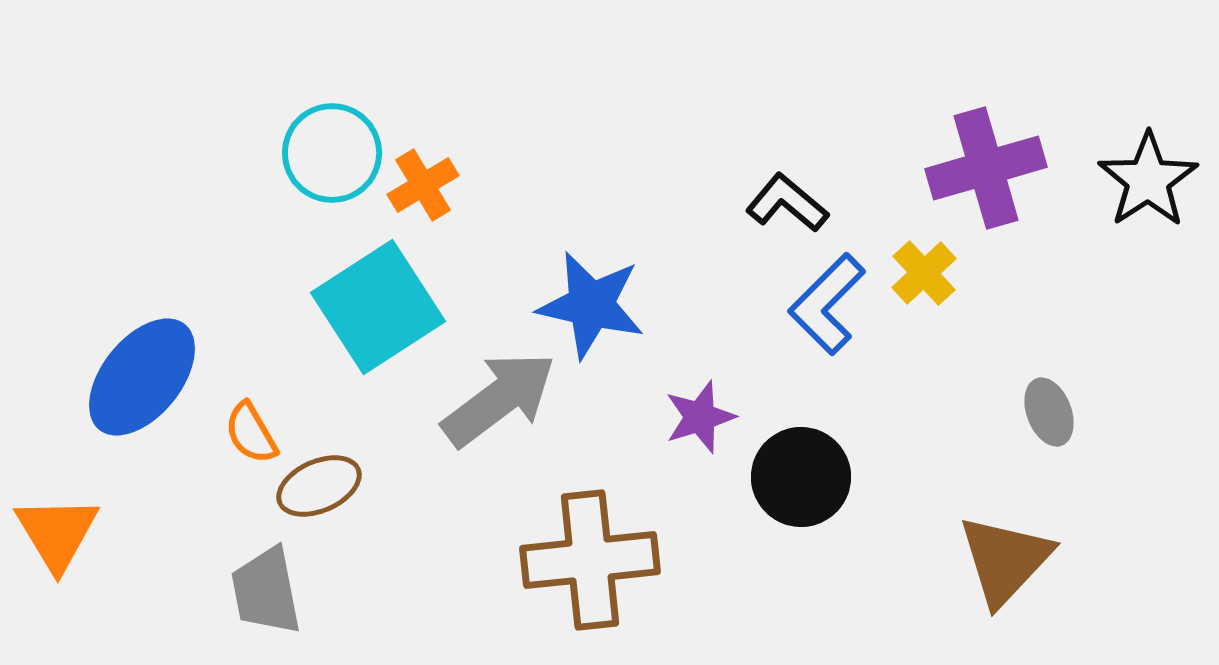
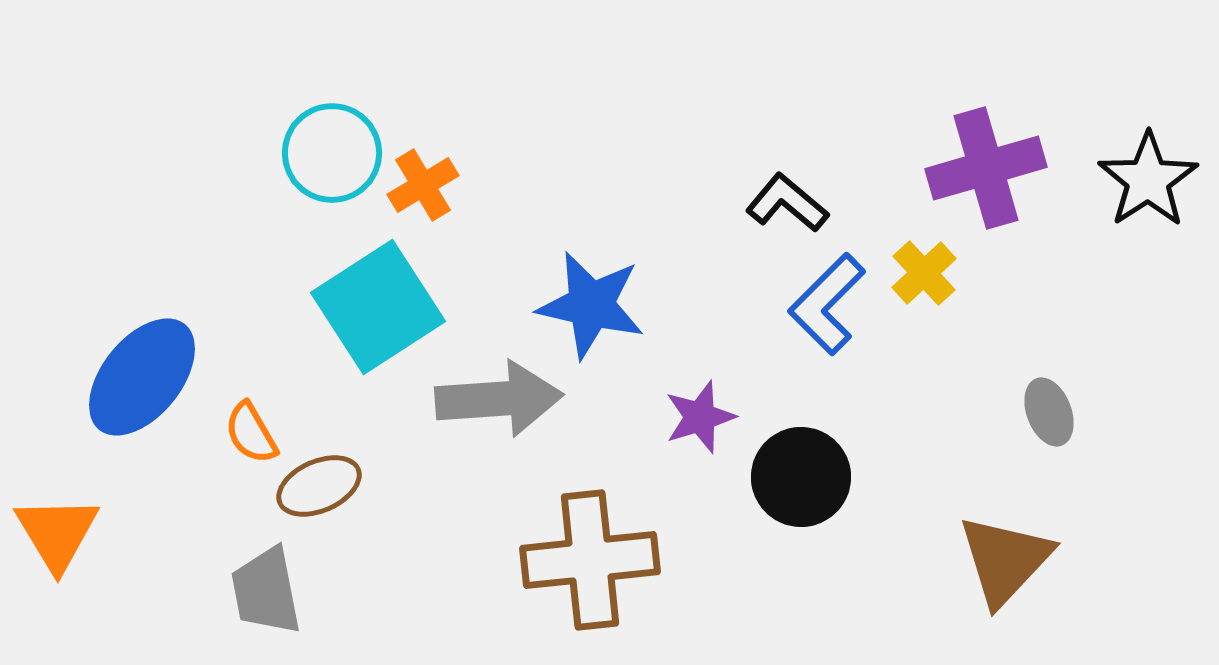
gray arrow: rotated 33 degrees clockwise
